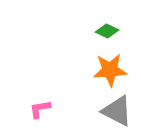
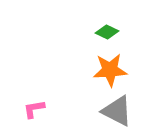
green diamond: moved 1 px down
pink L-shape: moved 6 px left
